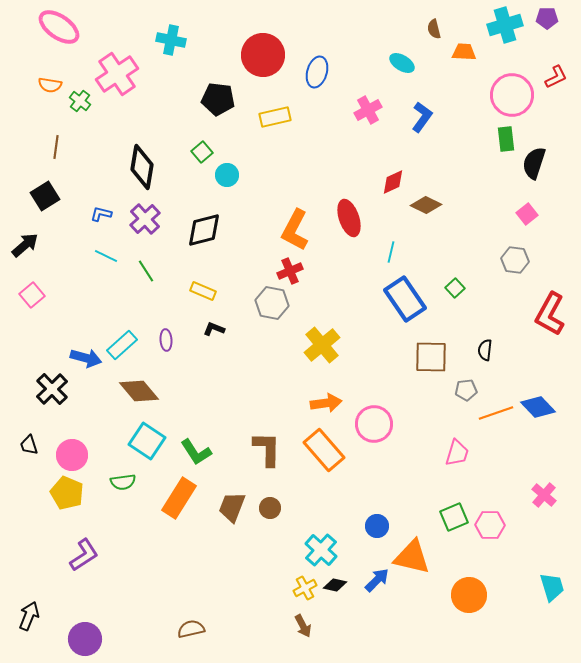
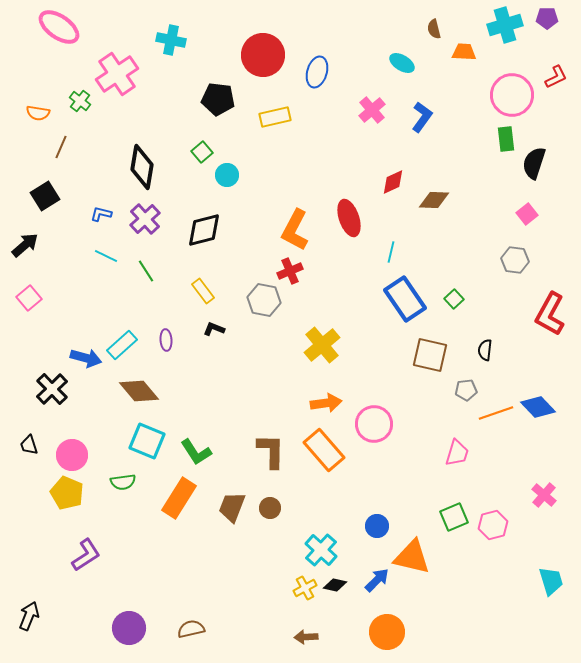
orange semicircle at (50, 85): moved 12 px left, 28 px down
pink cross at (368, 110): moved 4 px right; rotated 12 degrees counterclockwise
brown line at (56, 147): moved 5 px right; rotated 15 degrees clockwise
brown diamond at (426, 205): moved 8 px right, 5 px up; rotated 24 degrees counterclockwise
green square at (455, 288): moved 1 px left, 11 px down
yellow rectangle at (203, 291): rotated 30 degrees clockwise
pink square at (32, 295): moved 3 px left, 3 px down
gray hexagon at (272, 303): moved 8 px left, 3 px up
brown square at (431, 357): moved 1 px left, 2 px up; rotated 12 degrees clockwise
cyan square at (147, 441): rotated 12 degrees counterclockwise
brown L-shape at (267, 449): moved 4 px right, 2 px down
pink hexagon at (490, 525): moved 3 px right; rotated 16 degrees counterclockwise
purple L-shape at (84, 555): moved 2 px right
cyan trapezoid at (552, 587): moved 1 px left, 6 px up
orange circle at (469, 595): moved 82 px left, 37 px down
brown arrow at (303, 626): moved 3 px right, 11 px down; rotated 115 degrees clockwise
purple circle at (85, 639): moved 44 px right, 11 px up
